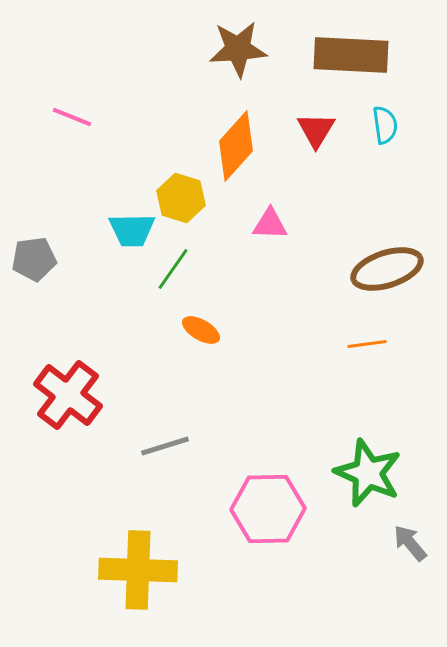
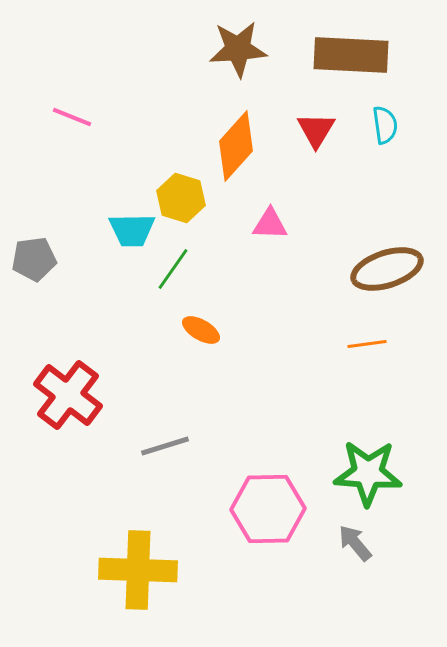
green star: rotated 20 degrees counterclockwise
gray arrow: moved 55 px left
